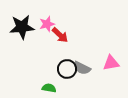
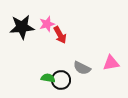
red arrow: rotated 18 degrees clockwise
black circle: moved 6 px left, 11 px down
green semicircle: moved 1 px left, 10 px up
